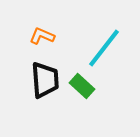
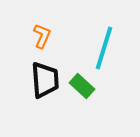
orange L-shape: rotated 90 degrees clockwise
cyan line: rotated 21 degrees counterclockwise
